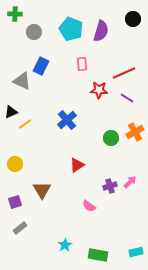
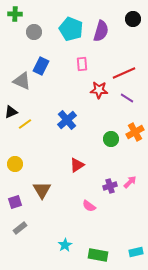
green circle: moved 1 px down
